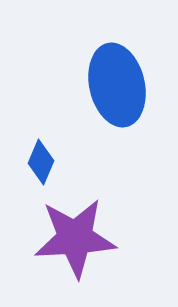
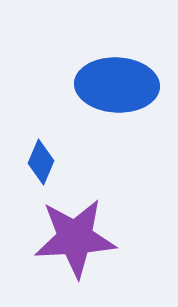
blue ellipse: rotated 74 degrees counterclockwise
